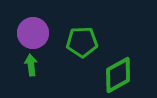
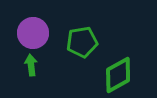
green pentagon: rotated 8 degrees counterclockwise
